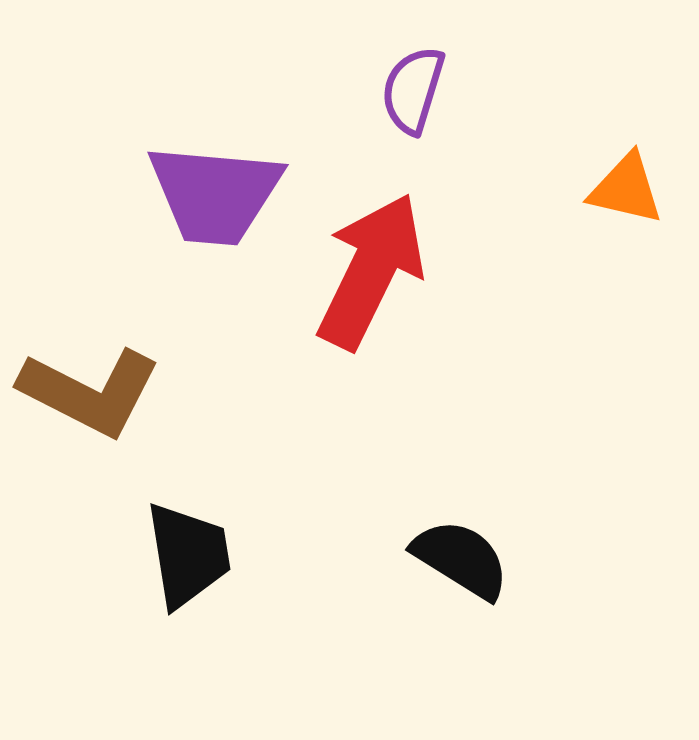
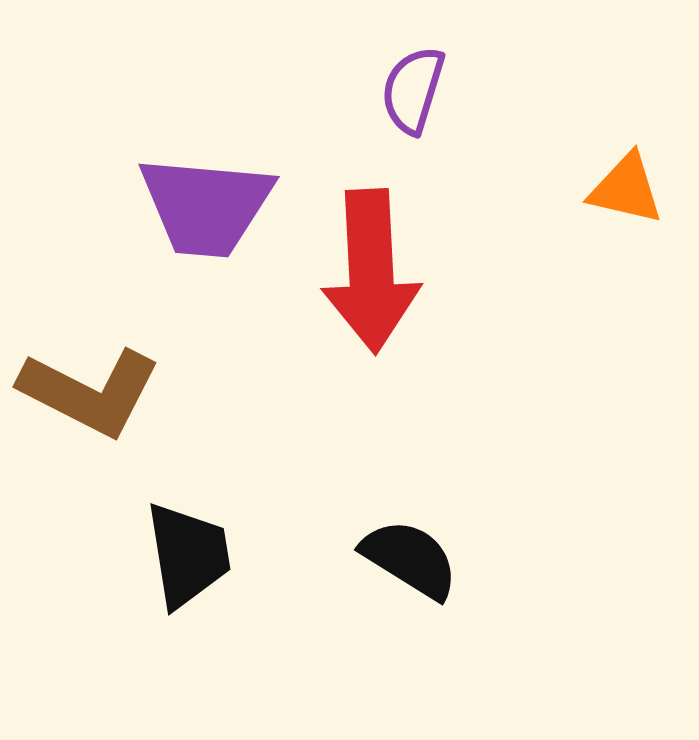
purple trapezoid: moved 9 px left, 12 px down
red arrow: rotated 151 degrees clockwise
black semicircle: moved 51 px left
